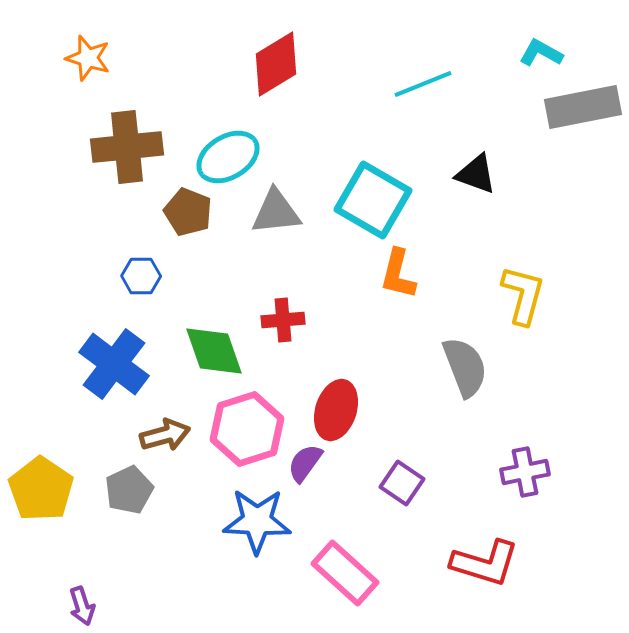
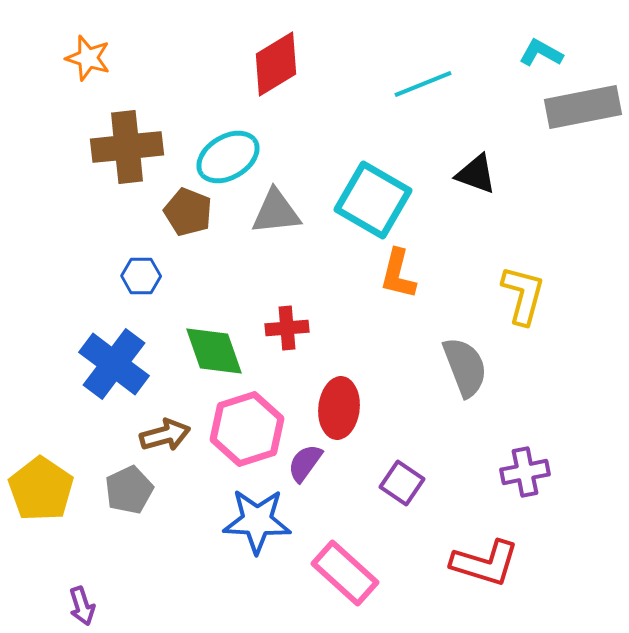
red cross: moved 4 px right, 8 px down
red ellipse: moved 3 px right, 2 px up; rotated 12 degrees counterclockwise
